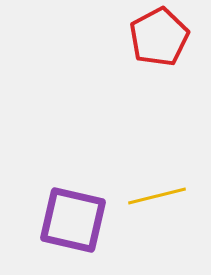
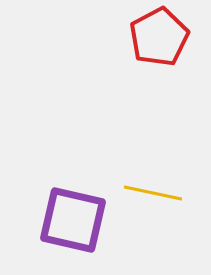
yellow line: moved 4 px left, 3 px up; rotated 26 degrees clockwise
